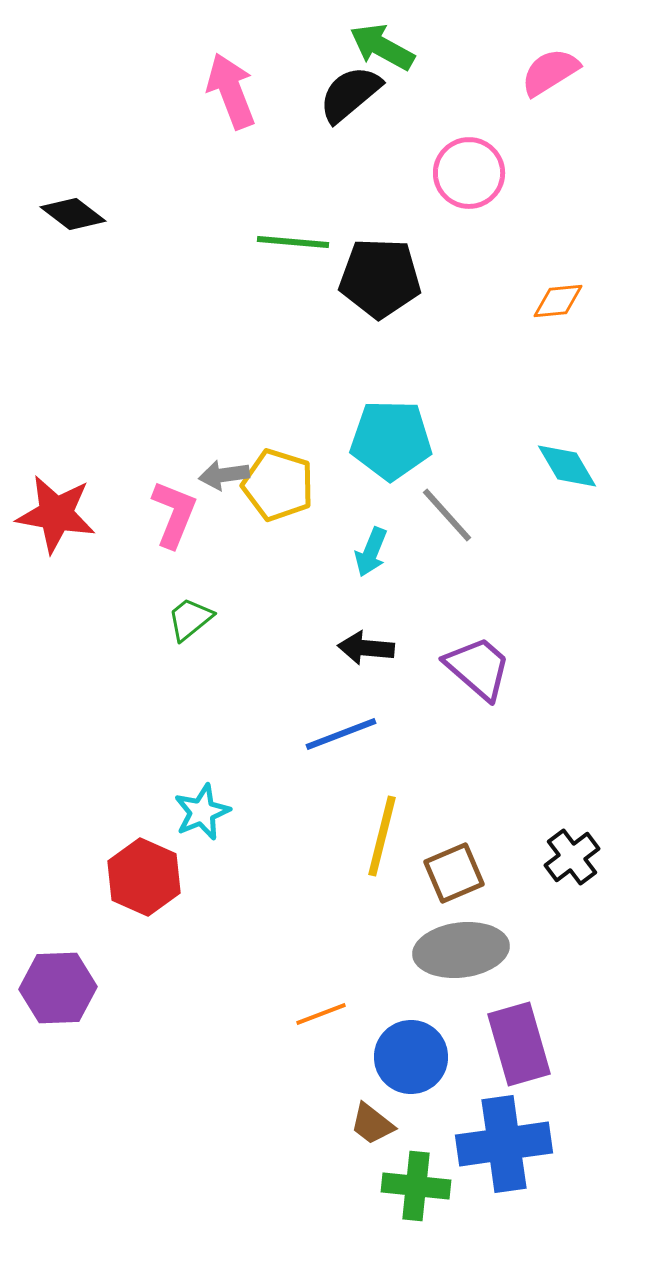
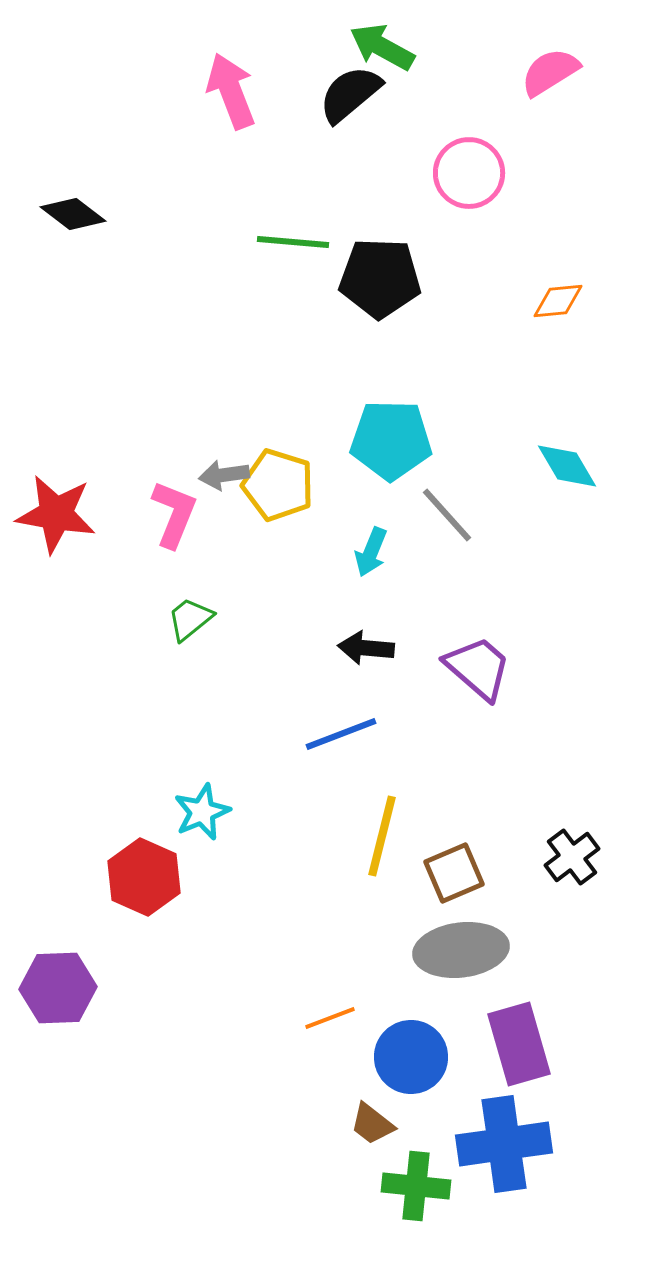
orange line: moved 9 px right, 4 px down
